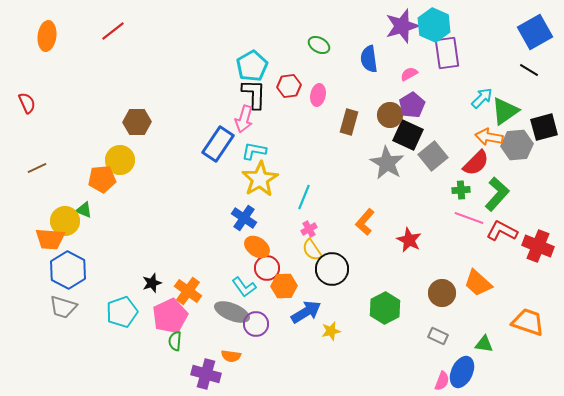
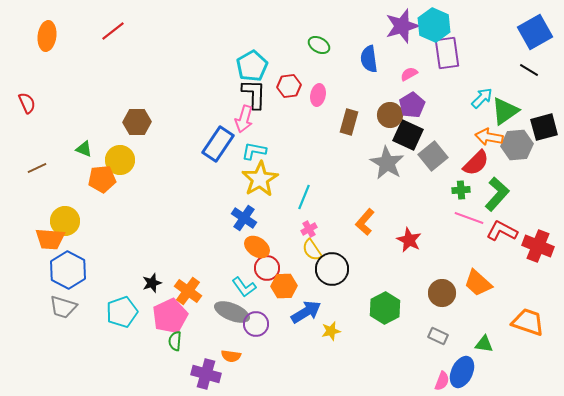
green triangle at (84, 210): moved 61 px up
